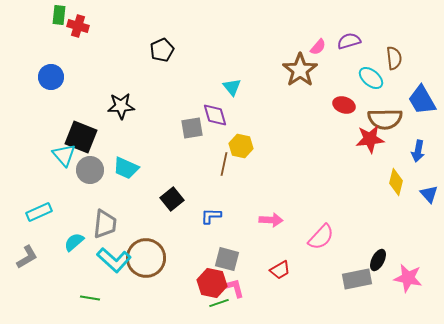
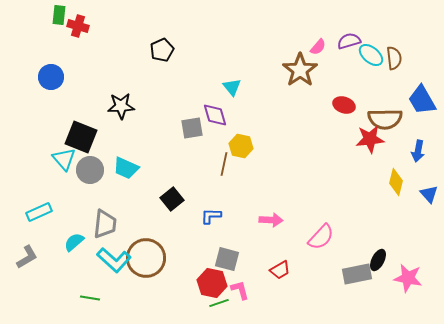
cyan ellipse at (371, 78): moved 23 px up
cyan triangle at (64, 155): moved 4 px down
gray rectangle at (357, 279): moved 5 px up
pink L-shape at (235, 288): moved 5 px right, 2 px down
